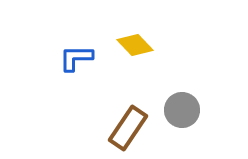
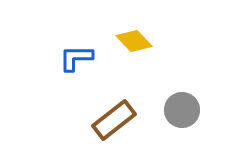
yellow diamond: moved 1 px left, 4 px up
brown rectangle: moved 14 px left, 8 px up; rotated 18 degrees clockwise
